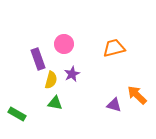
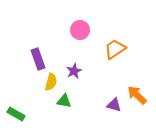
pink circle: moved 16 px right, 14 px up
orange trapezoid: moved 1 px right, 1 px down; rotated 20 degrees counterclockwise
purple star: moved 2 px right, 3 px up
yellow semicircle: moved 2 px down
green triangle: moved 9 px right, 2 px up
green rectangle: moved 1 px left
